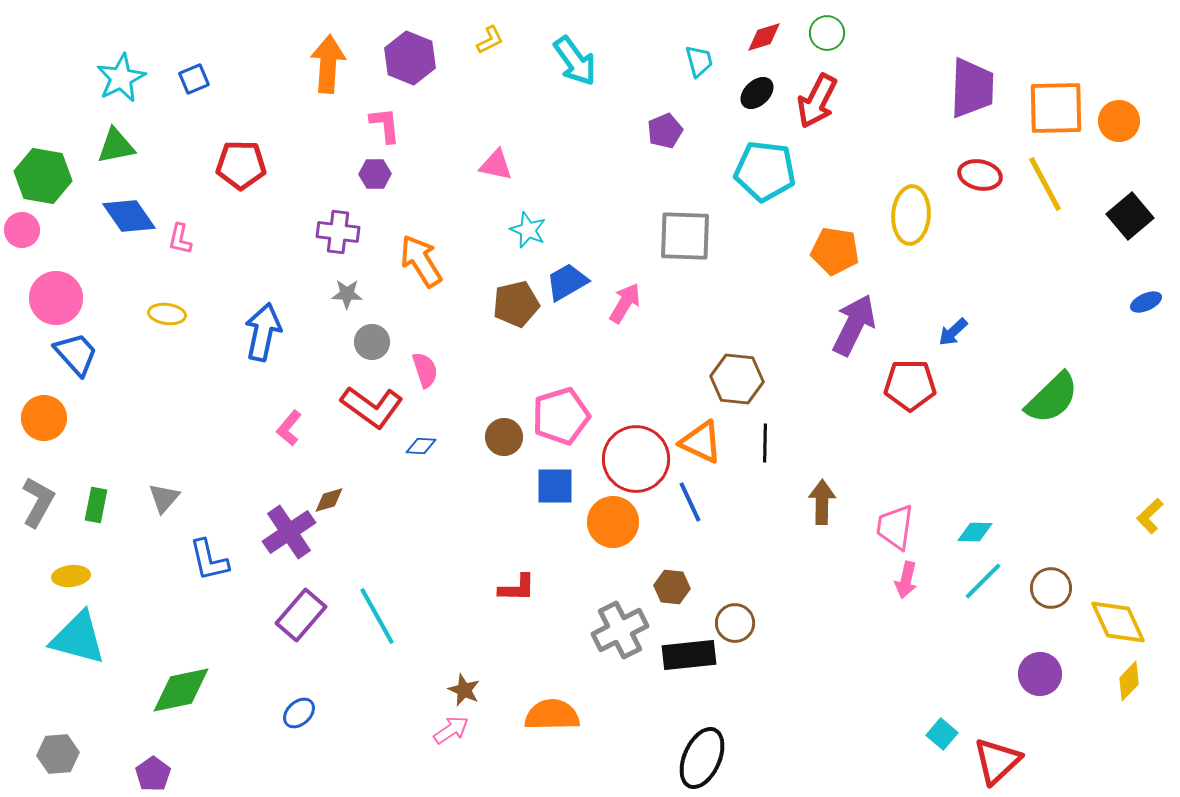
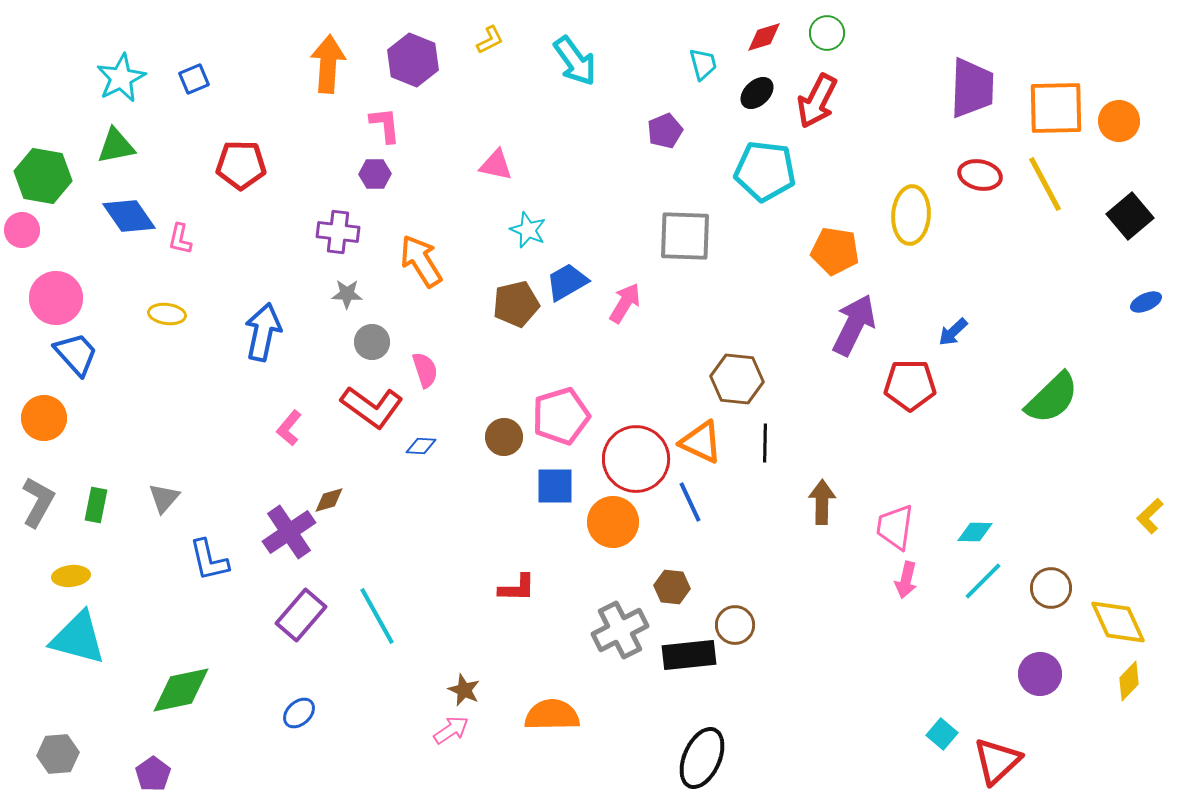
purple hexagon at (410, 58): moved 3 px right, 2 px down
cyan trapezoid at (699, 61): moved 4 px right, 3 px down
brown circle at (735, 623): moved 2 px down
